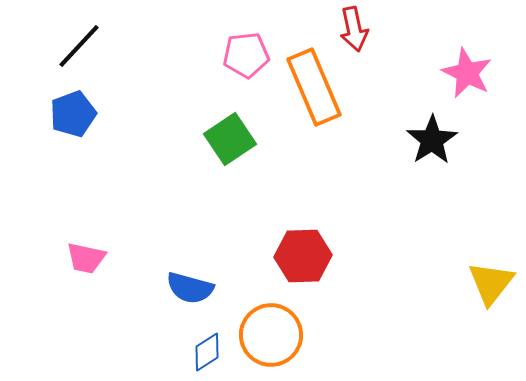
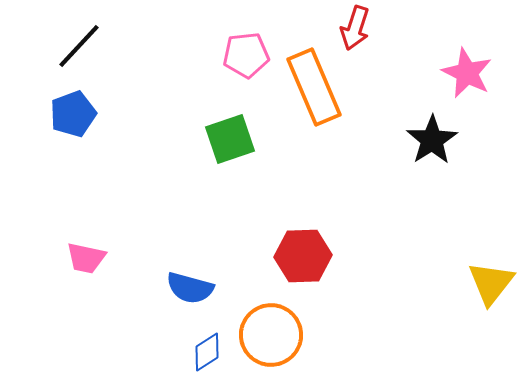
red arrow: moved 1 px right, 1 px up; rotated 30 degrees clockwise
green square: rotated 15 degrees clockwise
